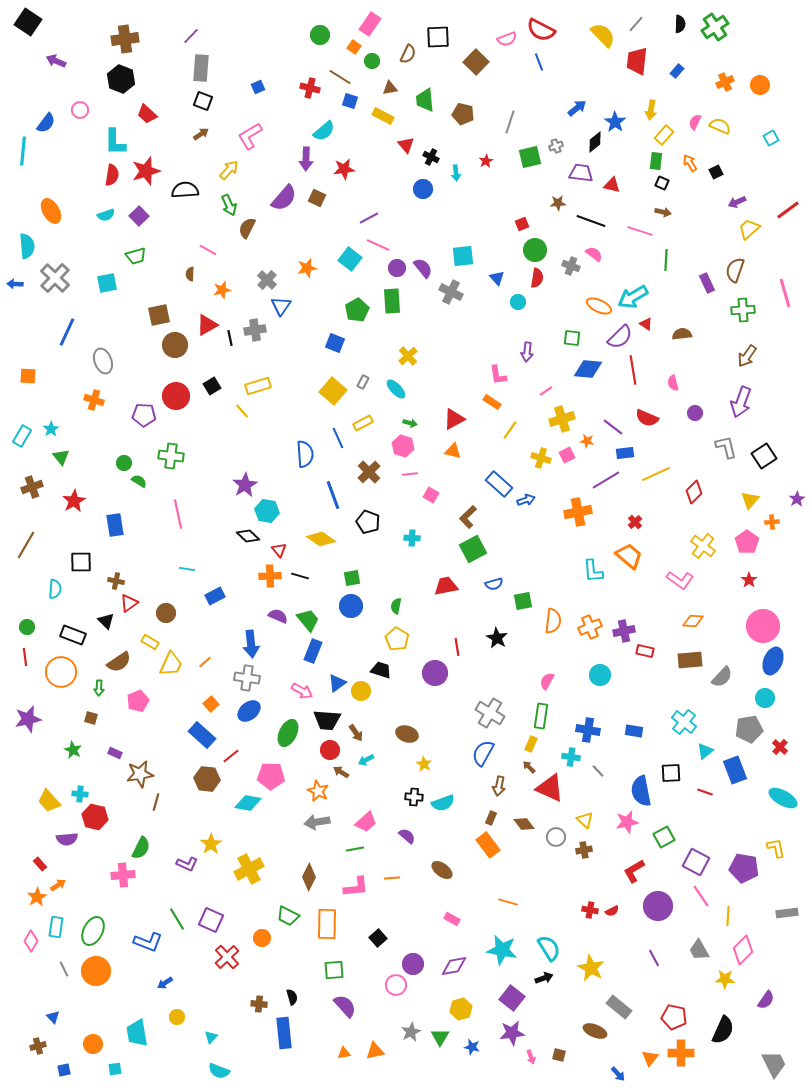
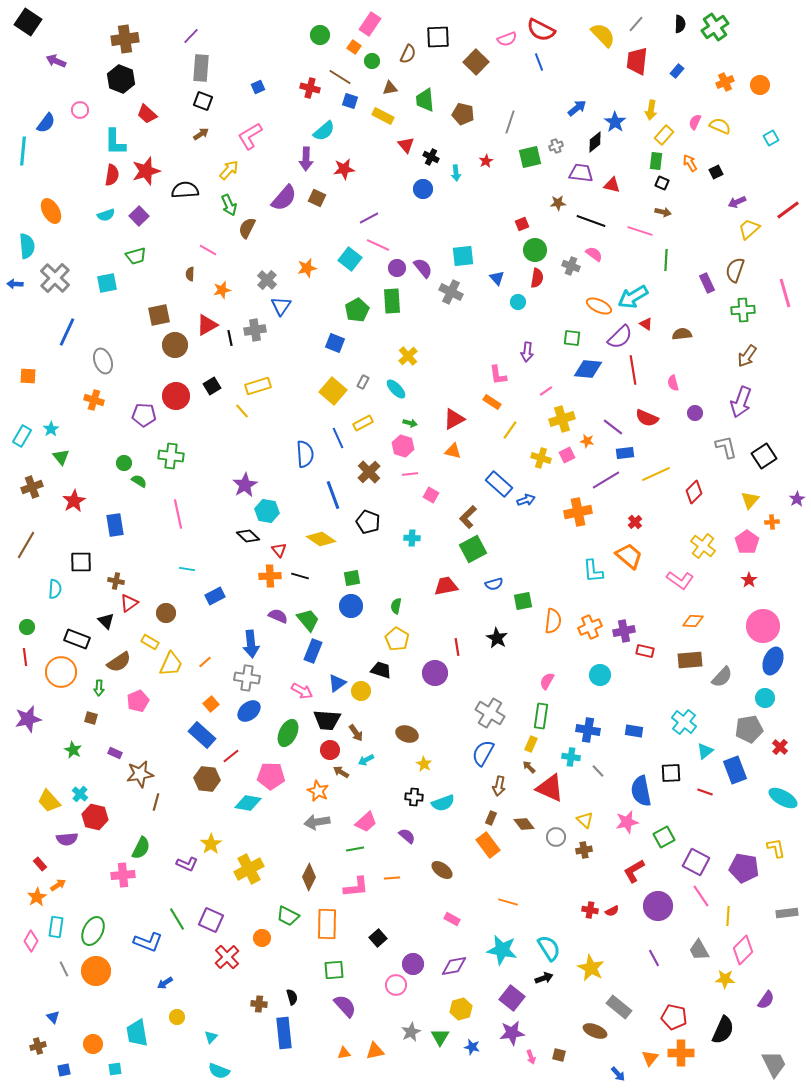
black rectangle at (73, 635): moved 4 px right, 4 px down
cyan cross at (80, 794): rotated 35 degrees clockwise
